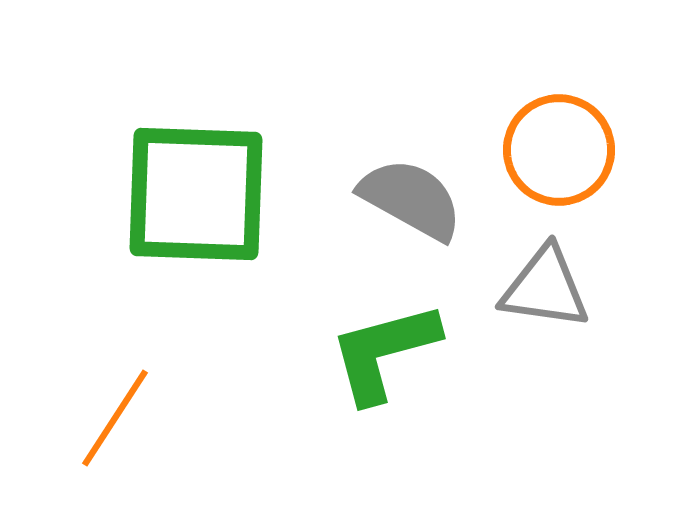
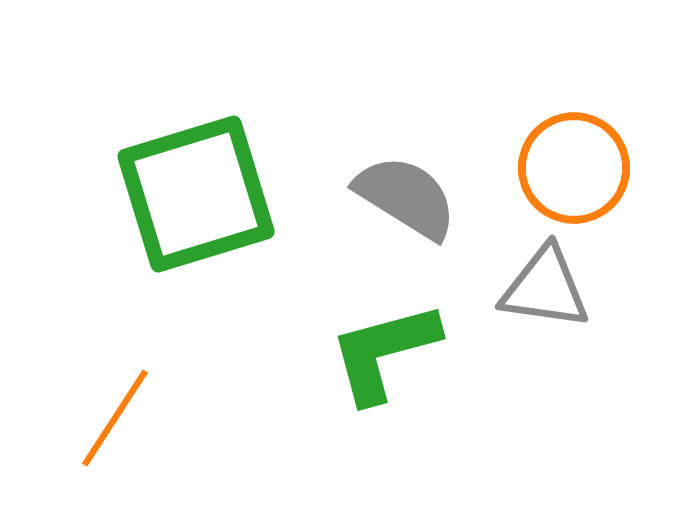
orange circle: moved 15 px right, 18 px down
green square: rotated 19 degrees counterclockwise
gray semicircle: moved 5 px left, 2 px up; rotated 3 degrees clockwise
